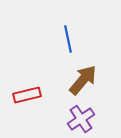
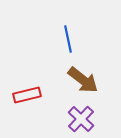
brown arrow: rotated 88 degrees clockwise
purple cross: rotated 12 degrees counterclockwise
